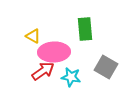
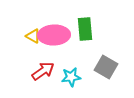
pink ellipse: moved 17 px up
cyan star: rotated 18 degrees counterclockwise
